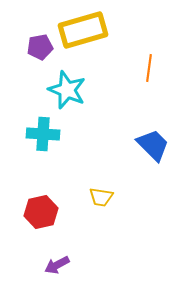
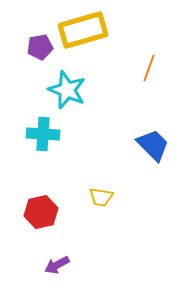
orange line: rotated 12 degrees clockwise
